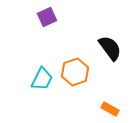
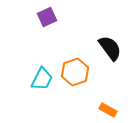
orange rectangle: moved 2 px left, 1 px down
